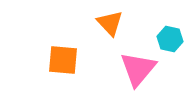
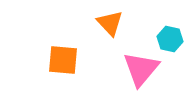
pink triangle: moved 3 px right
